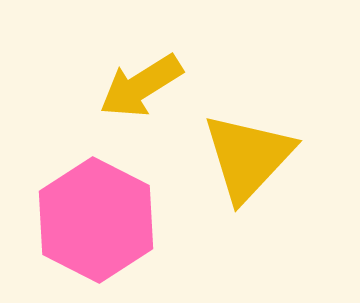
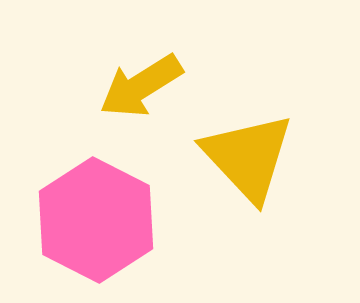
yellow triangle: rotated 26 degrees counterclockwise
